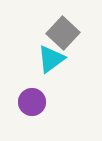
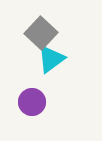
gray square: moved 22 px left
